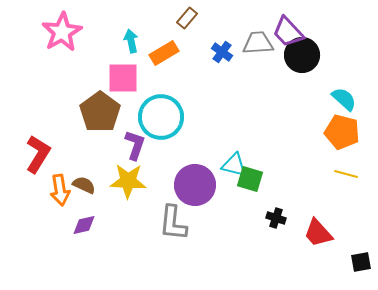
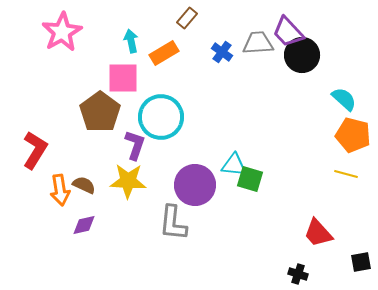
orange pentagon: moved 11 px right, 3 px down
red L-shape: moved 3 px left, 4 px up
cyan triangle: rotated 8 degrees counterclockwise
black cross: moved 22 px right, 56 px down
